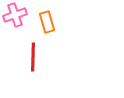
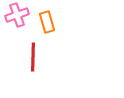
pink cross: moved 2 px right
